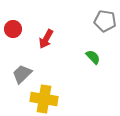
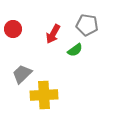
gray pentagon: moved 18 px left, 4 px down
red arrow: moved 7 px right, 5 px up
green semicircle: moved 18 px left, 7 px up; rotated 98 degrees clockwise
yellow cross: moved 4 px up; rotated 12 degrees counterclockwise
